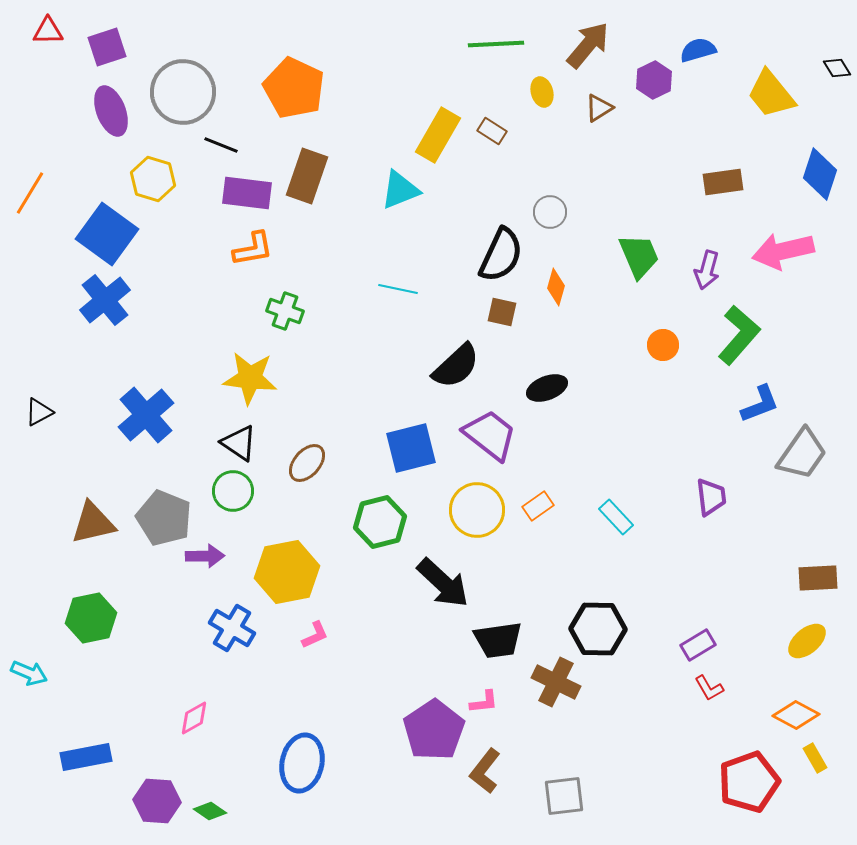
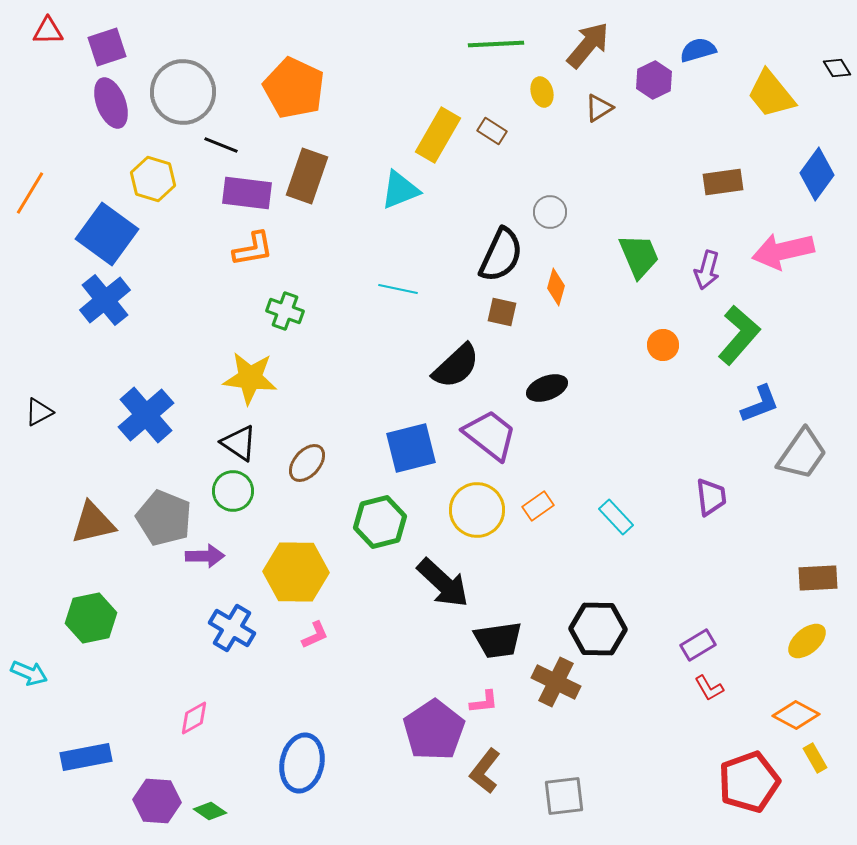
purple ellipse at (111, 111): moved 8 px up
blue diamond at (820, 174): moved 3 px left; rotated 18 degrees clockwise
yellow hexagon at (287, 572): moved 9 px right; rotated 12 degrees clockwise
